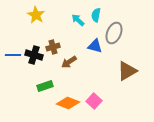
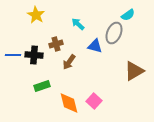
cyan semicircle: moved 32 px right; rotated 136 degrees counterclockwise
cyan arrow: moved 4 px down
brown cross: moved 3 px right, 3 px up
black cross: rotated 12 degrees counterclockwise
brown arrow: rotated 21 degrees counterclockwise
brown triangle: moved 7 px right
green rectangle: moved 3 px left
orange diamond: moved 1 px right; rotated 55 degrees clockwise
